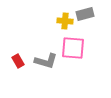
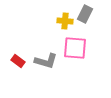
gray rectangle: rotated 48 degrees counterclockwise
pink square: moved 2 px right
red rectangle: rotated 24 degrees counterclockwise
